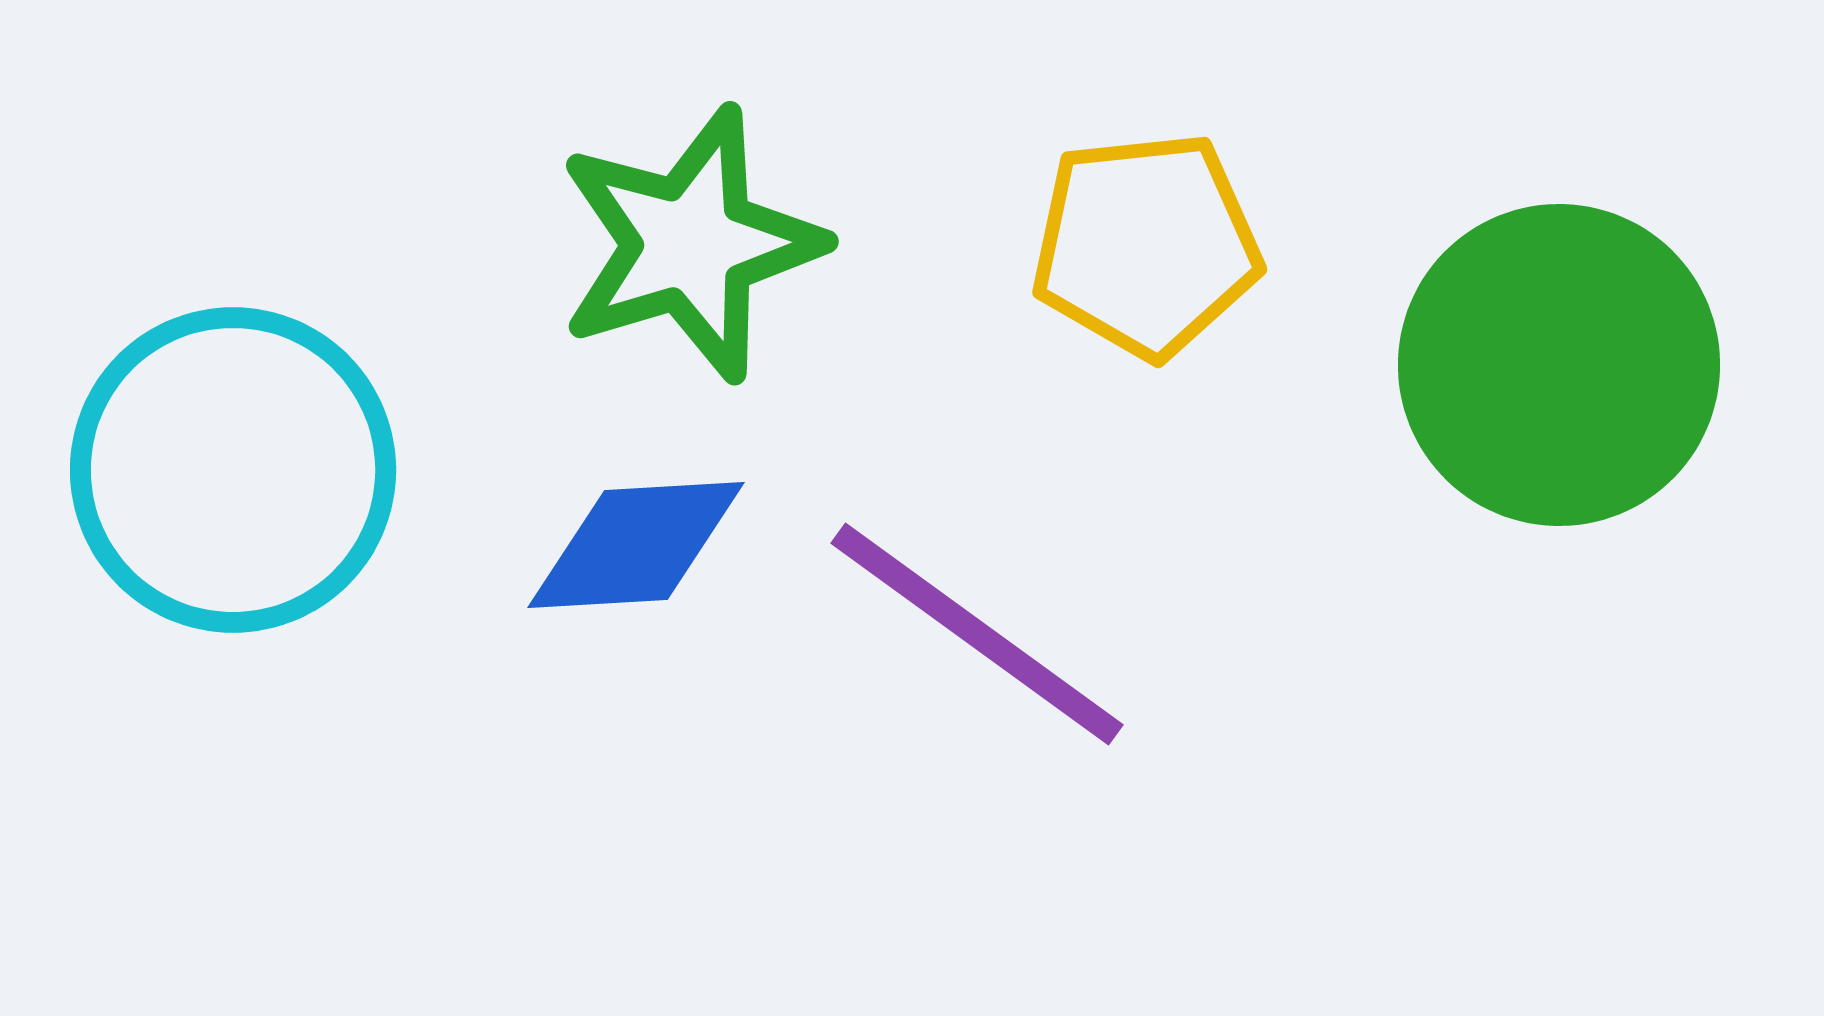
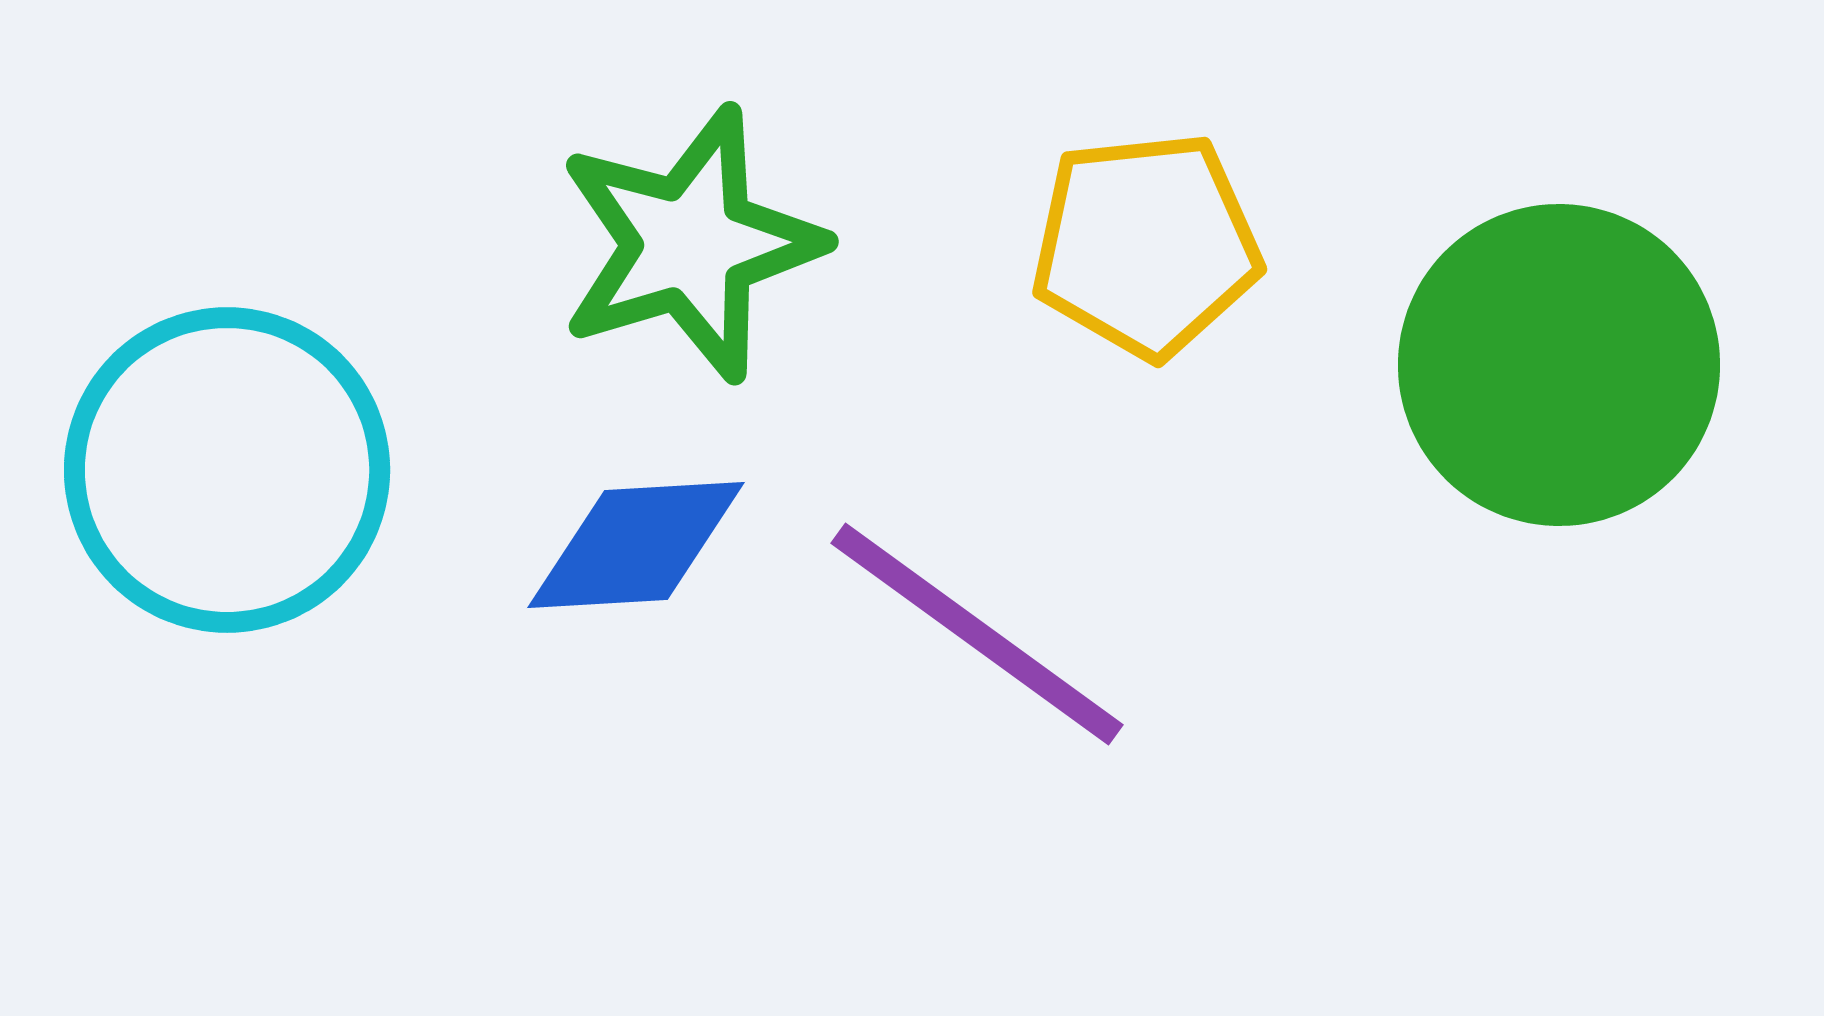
cyan circle: moved 6 px left
